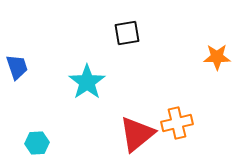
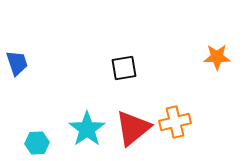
black square: moved 3 px left, 35 px down
blue trapezoid: moved 4 px up
cyan star: moved 47 px down
orange cross: moved 2 px left, 1 px up
red triangle: moved 4 px left, 6 px up
